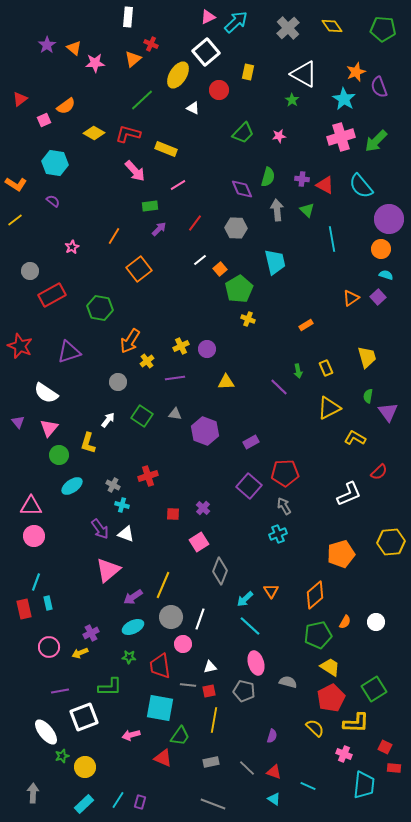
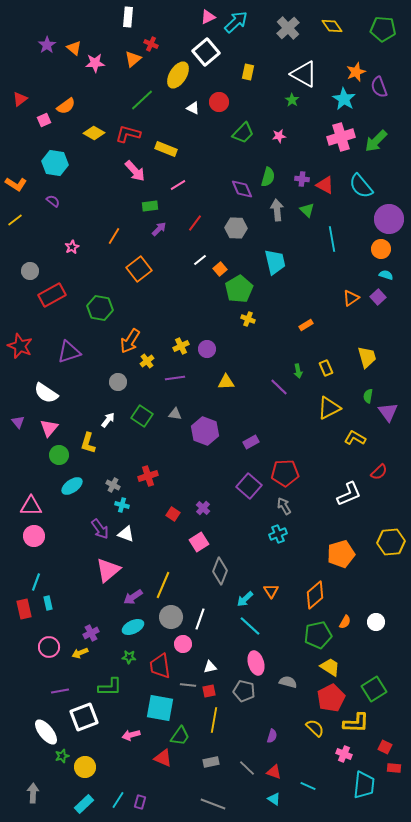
red circle at (219, 90): moved 12 px down
red square at (173, 514): rotated 32 degrees clockwise
